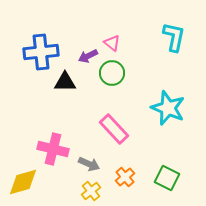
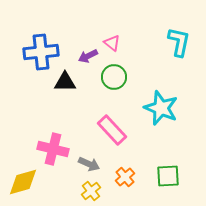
cyan L-shape: moved 5 px right, 5 px down
green circle: moved 2 px right, 4 px down
cyan star: moved 7 px left
pink rectangle: moved 2 px left, 1 px down
green square: moved 1 px right, 2 px up; rotated 30 degrees counterclockwise
